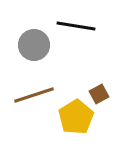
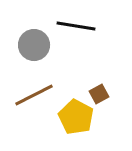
brown line: rotated 9 degrees counterclockwise
yellow pentagon: rotated 12 degrees counterclockwise
